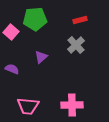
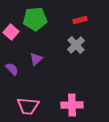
purple triangle: moved 5 px left, 2 px down
purple semicircle: rotated 24 degrees clockwise
